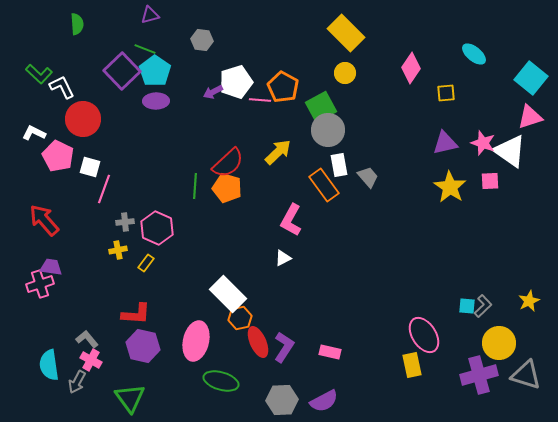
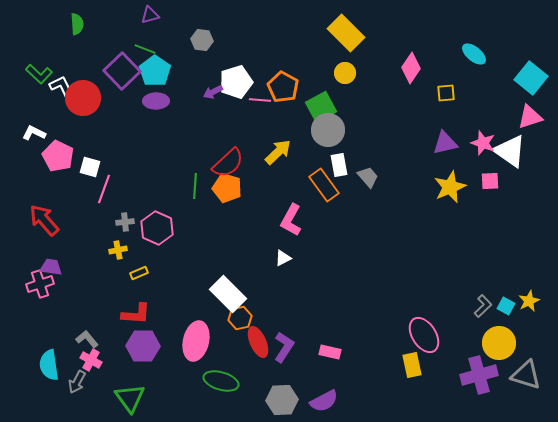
red circle at (83, 119): moved 21 px up
yellow star at (450, 187): rotated 16 degrees clockwise
yellow rectangle at (146, 263): moved 7 px left, 10 px down; rotated 30 degrees clockwise
cyan square at (467, 306): moved 39 px right; rotated 24 degrees clockwise
purple hexagon at (143, 346): rotated 12 degrees counterclockwise
